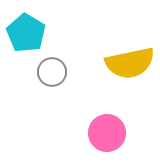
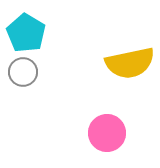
gray circle: moved 29 px left
